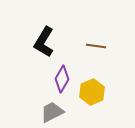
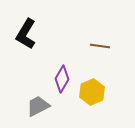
black L-shape: moved 18 px left, 8 px up
brown line: moved 4 px right
gray trapezoid: moved 14 px left, 6 px up
